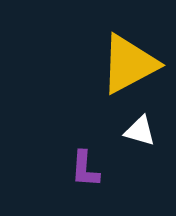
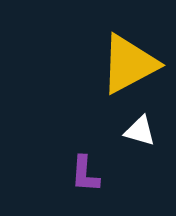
purple L-shape: moved 5 px down
